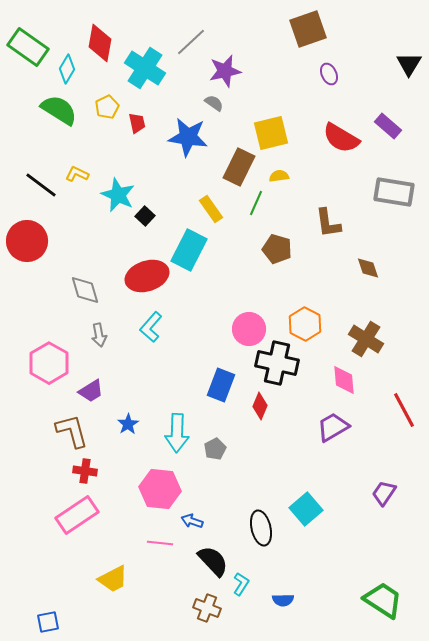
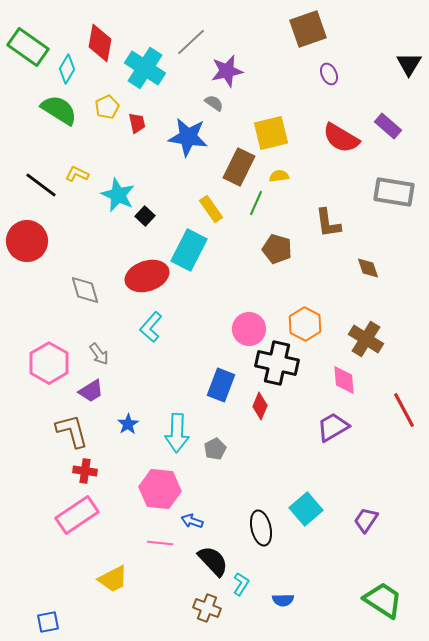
purple star at (225, 71): moved 2 px right
gray arrow at (99, 335): moved 19 px down; rotated 25 degrees counterclockwise
purple trapezoid at (384, 493): moved 18 px left, 27 px down
